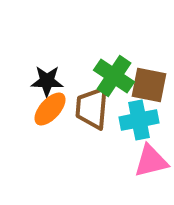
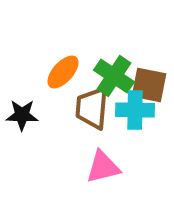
black star: moved 25 px left, 34 px down
orange ellipse: moved 13 px right, 37 px up
cyan cross: moved 4 px left, 10 px up; rotated 12 degrees clockwise
pink triangle: moved 48 px left, 6 px down
